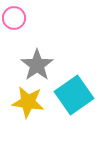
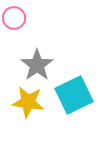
cyan square: rotated 9 degrees clockwise
